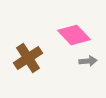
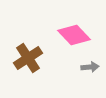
gray arrow: moved 2 px right, 6 px down
